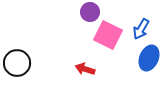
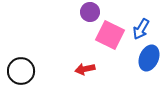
pink square: moved 2 px right
black circle: moved 4 px right, 8 px down
red arrow: rotated 30 degrees counterclockwise
